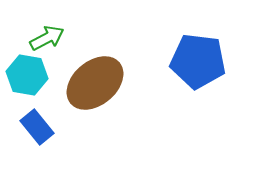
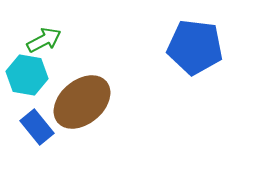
green arrow: moved 3 px left, 2 px down
blue pentagon: moved 3 px left, 14 px up
brown ellipse: moved 13 px left, 19 px down
